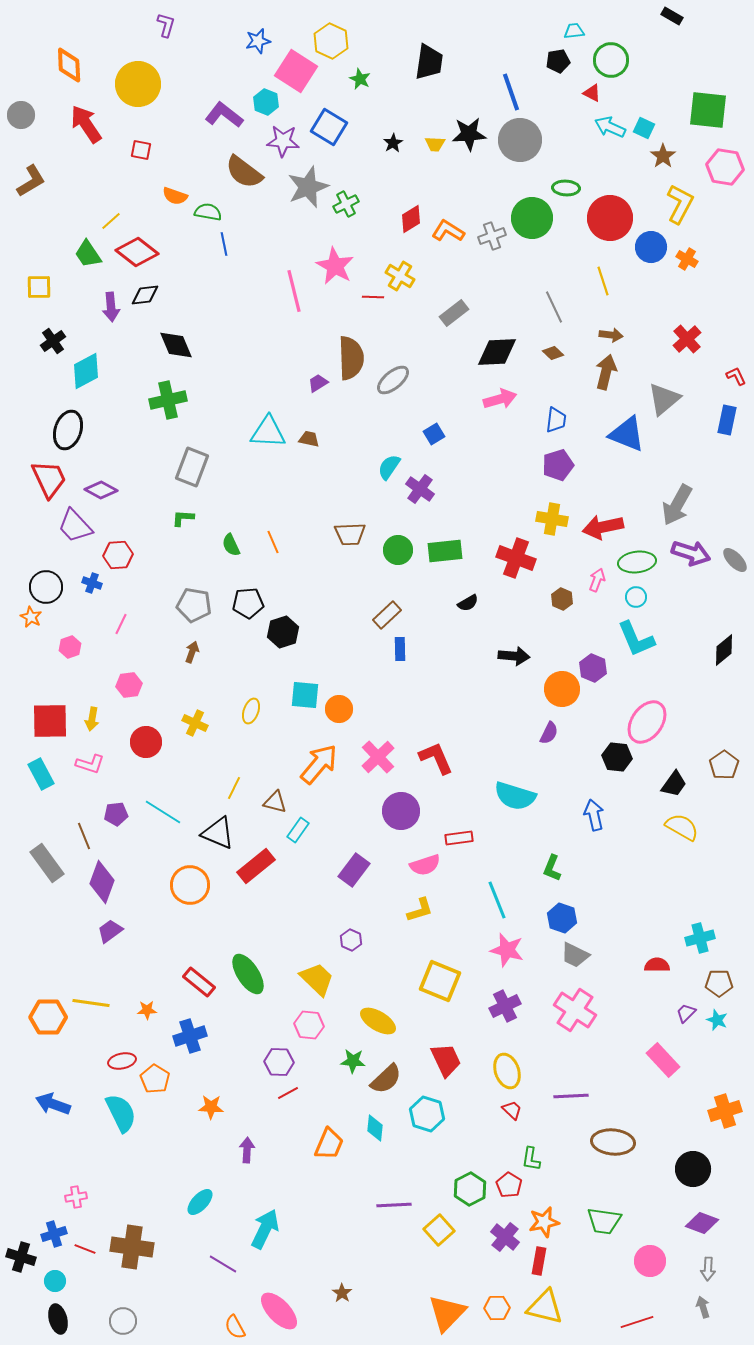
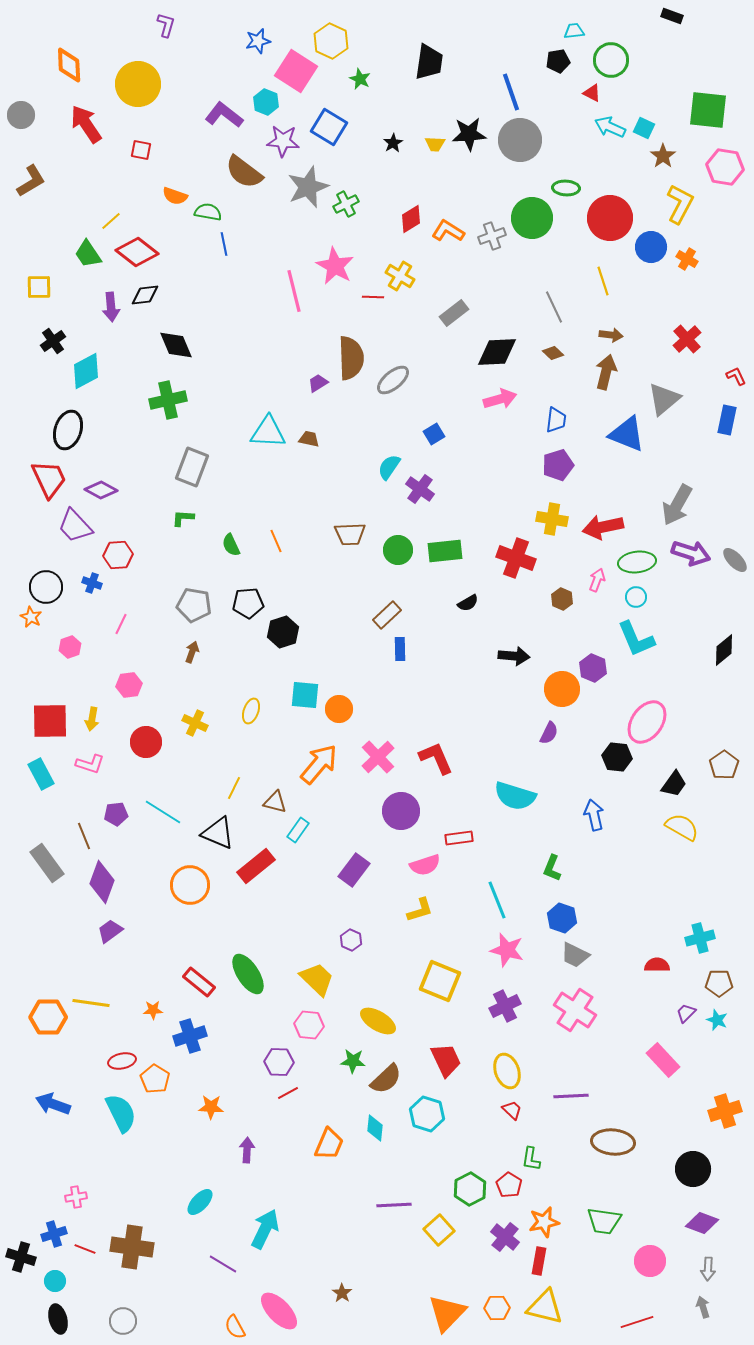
black rectangle at (672, 16): rotated 10 degrees counterclockwise
orange line at (273, 542): moved 3 px right, 1 px up
orange star at (147, 1010): moved 6 px right
